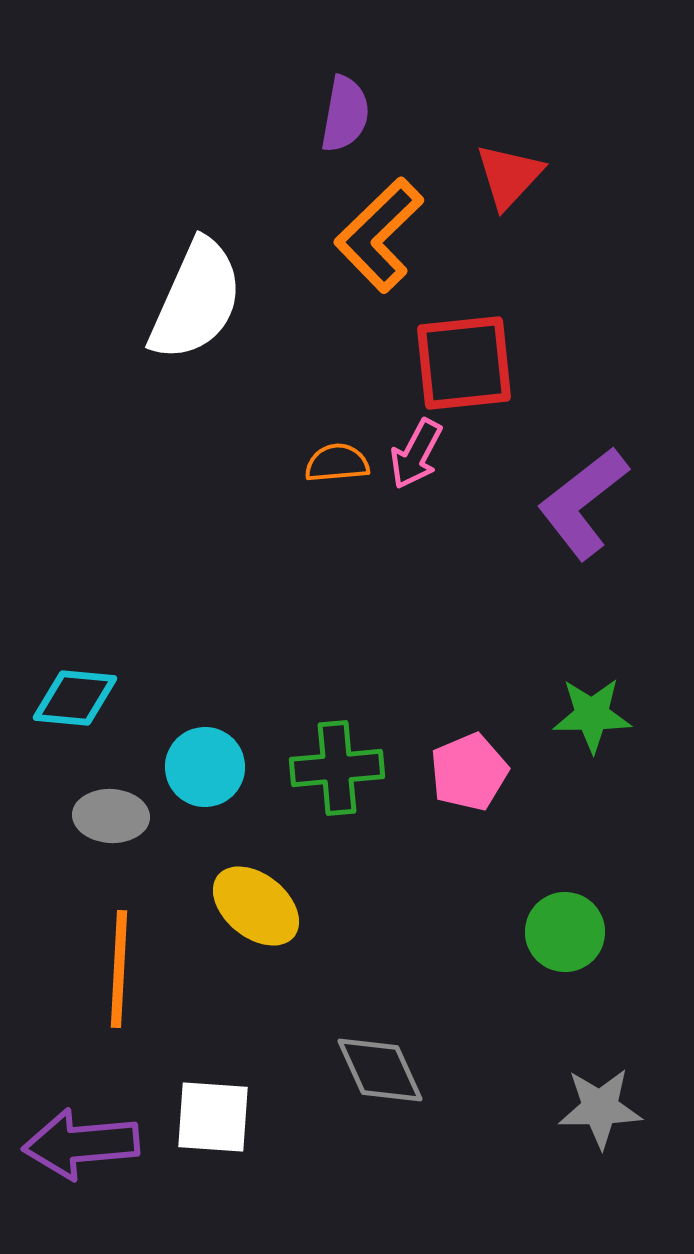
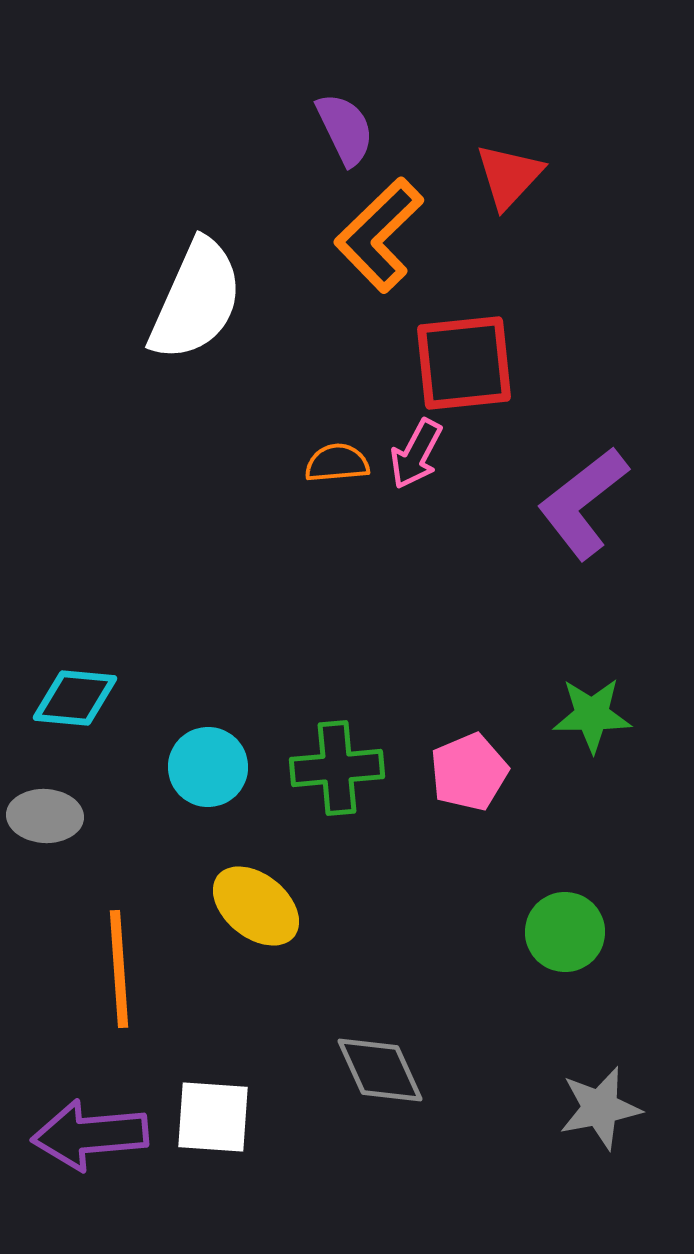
purple semicircle: moved 15 px down; rotated 36 degrees counterclockwise
cyan circle: moved 3 px right
gray ellipse: moved 66 px left
orange line: rotated 7 degrees counterclockwise
gray star: rotated 10 degrees counterclockwise
purple arrow: moved 9 px right, 9 px up
